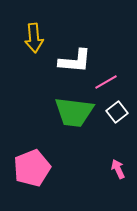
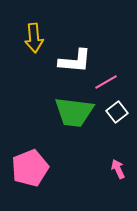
pink pentagon: moved 2 px left
